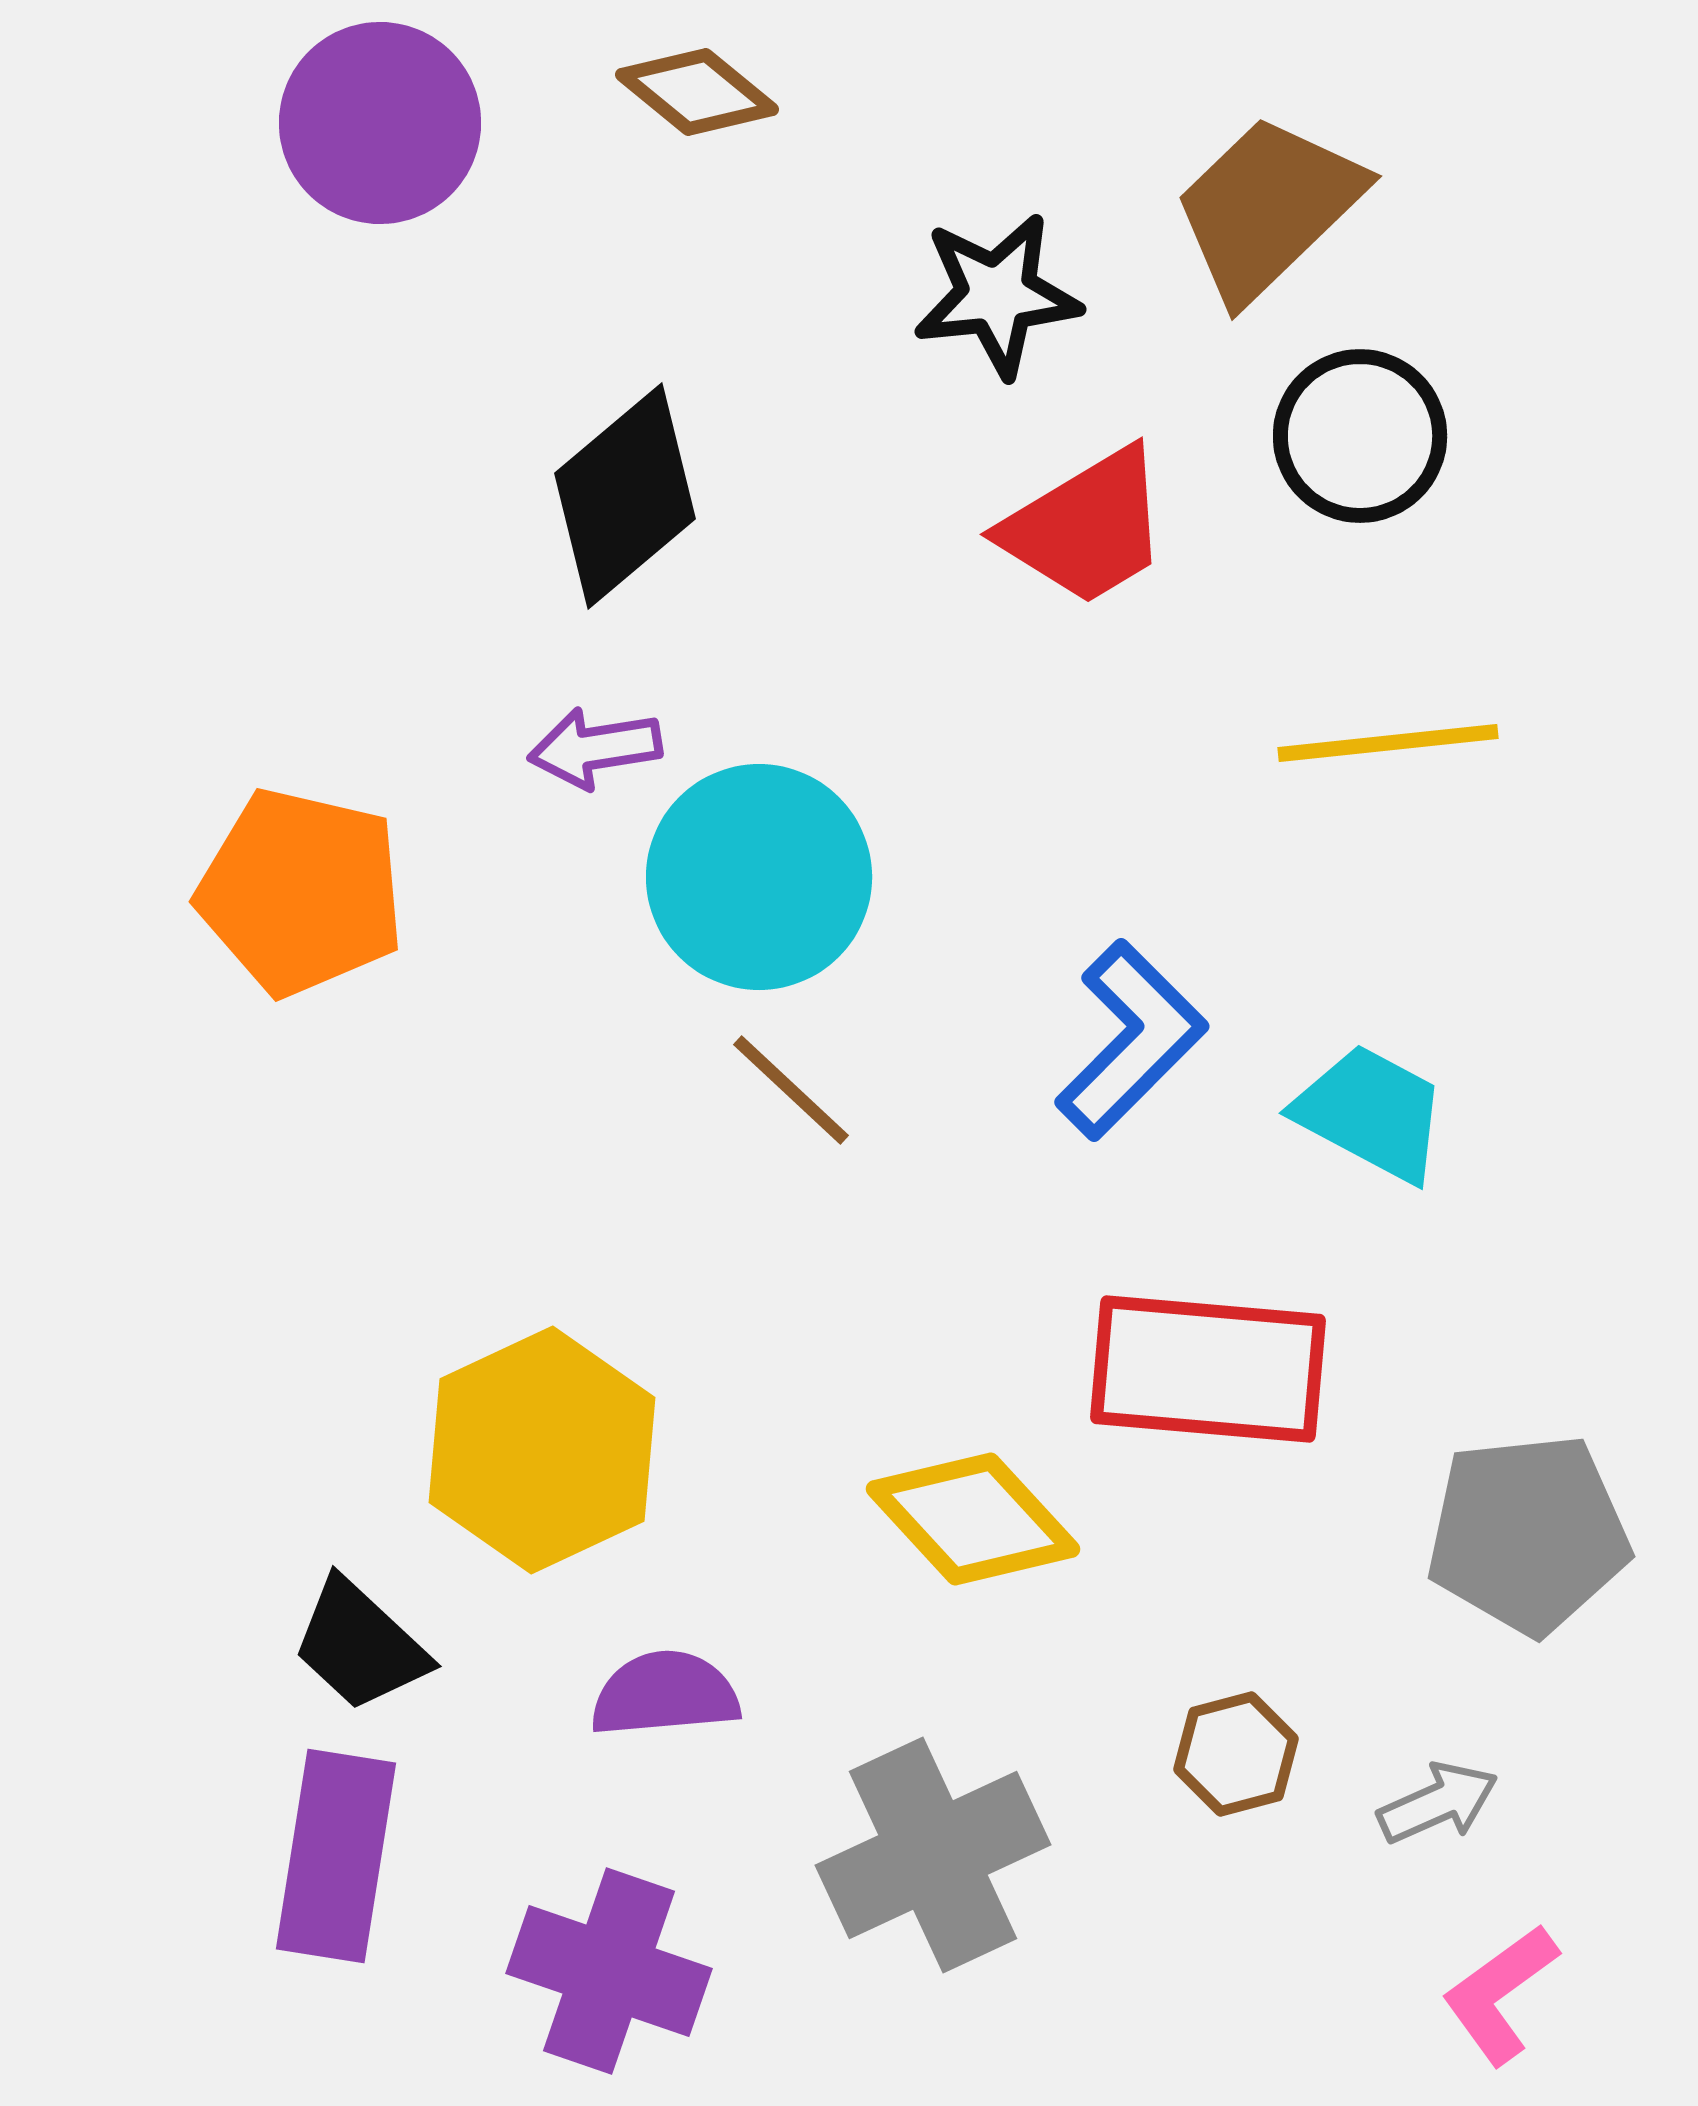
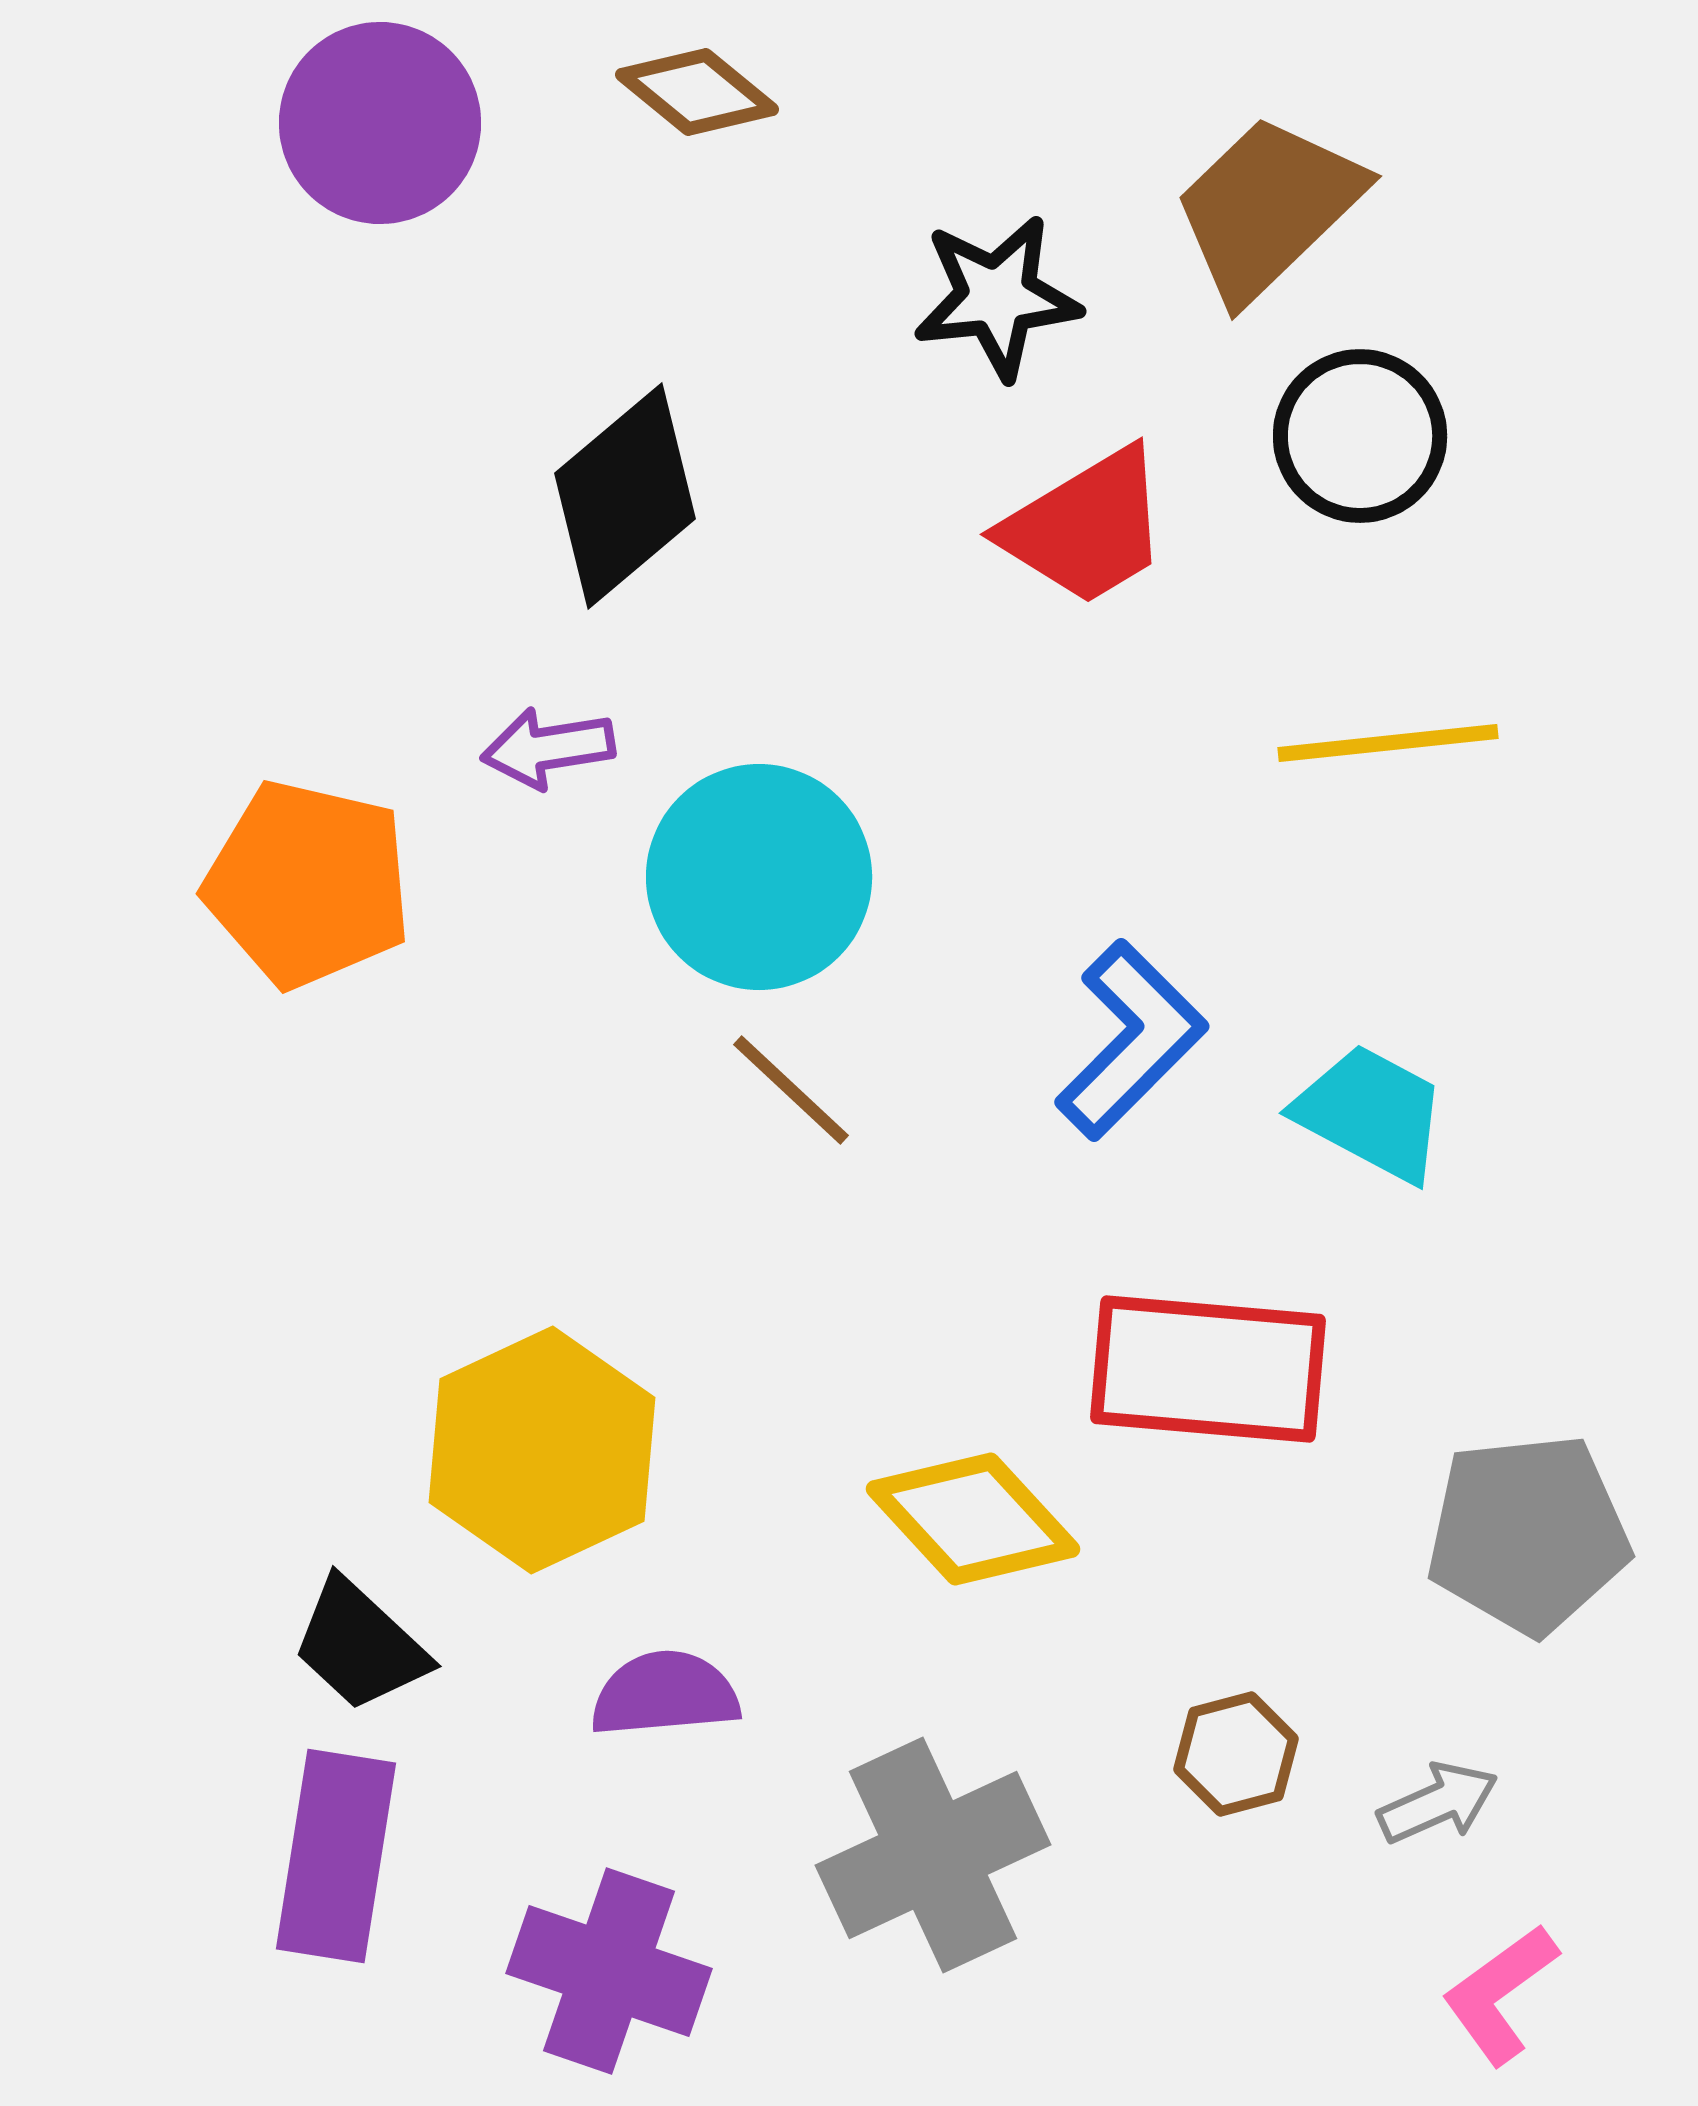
black star: moved 2 px down
purple arrow: moved 47 px left
orange pentagon: moved 7 px right, 8 px up
